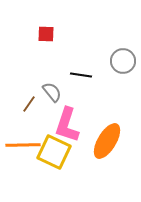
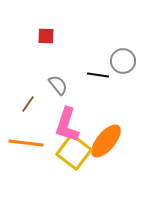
red square: moved 2 px down
black line: moved 17 px right
gray semicircle: moved 6 px right, 7 px up
brown line: moved 1 px left
orange ellipse: moved 1 px left; rotated 9 degrees clockwise
orange line: moved 3 px right, 2 px up; rotated 8 degrees clockwise
yellow square: moved 20 px right; rotated 12 degrees clockwise
